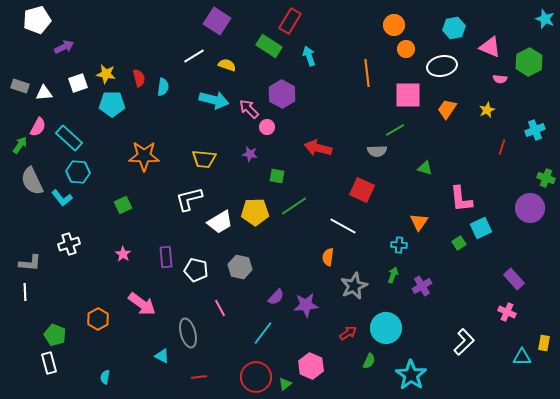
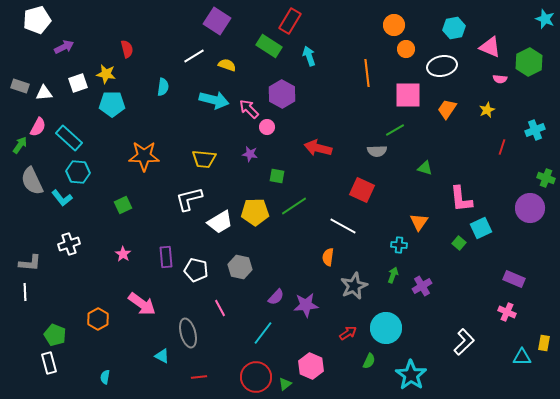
red semicircle at (139, 78): moved 12 px left, 29 px up
green square at (459, 243): rotated 16 degrees counterclockwise
purple rectangle at (514, 279): rotated 25 degrees counterclockwise
